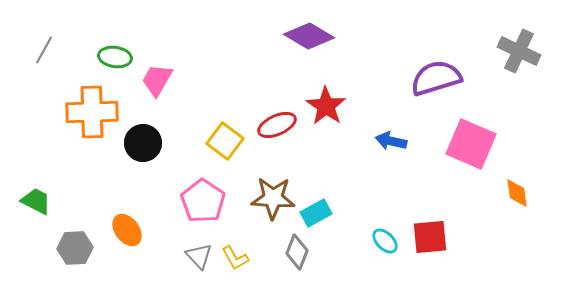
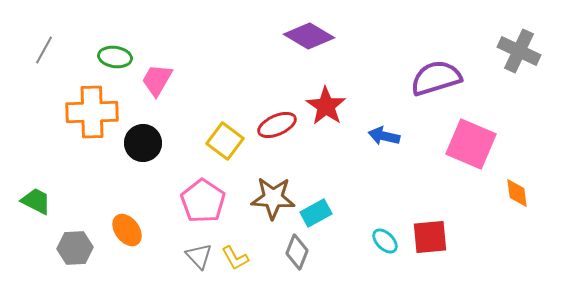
blue arrow: moved 7 px left, 5 px up
